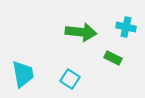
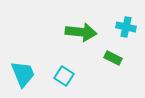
cyan trapezoid: rotated 12 degrees counterclockwise
cyan square: moved 6 px left, 3 px up
